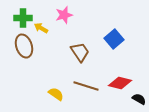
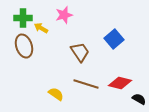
brown line: moved 2 px up
